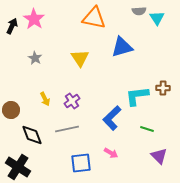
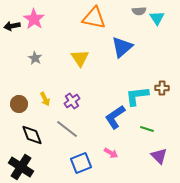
black arrow: rotated 126 degrees counterclockwise
blue triangle: rotated 25 degrees counterclockwise
brown cross: moved 1 px left
brown circle: moved 8 px right, 6 px up
blue L-shape: moved 3 px right, 1 px up; rotated 10 degrees clockwise
gray line: rotated 50 degrees clockwise
blue square: rotated 15 degrees counterclockwise
black cross: moved 3 px right
